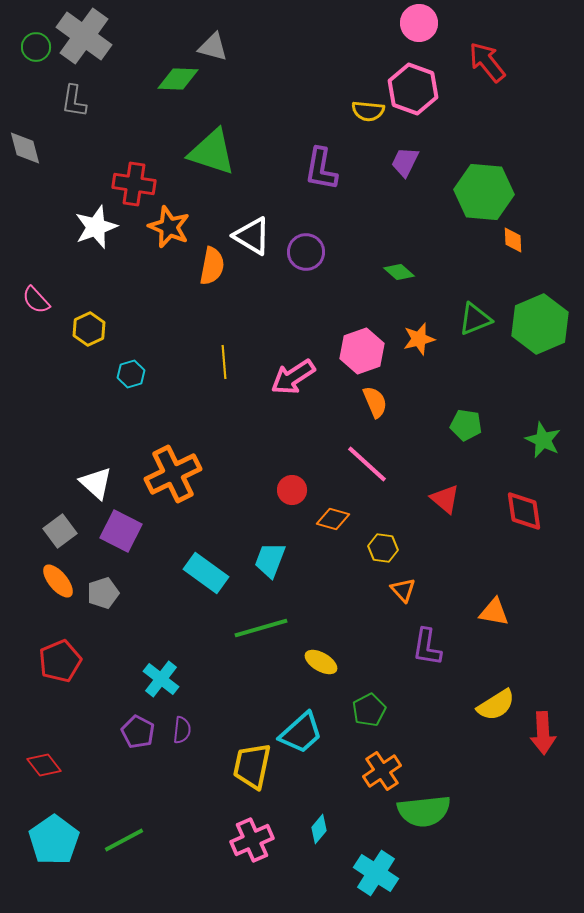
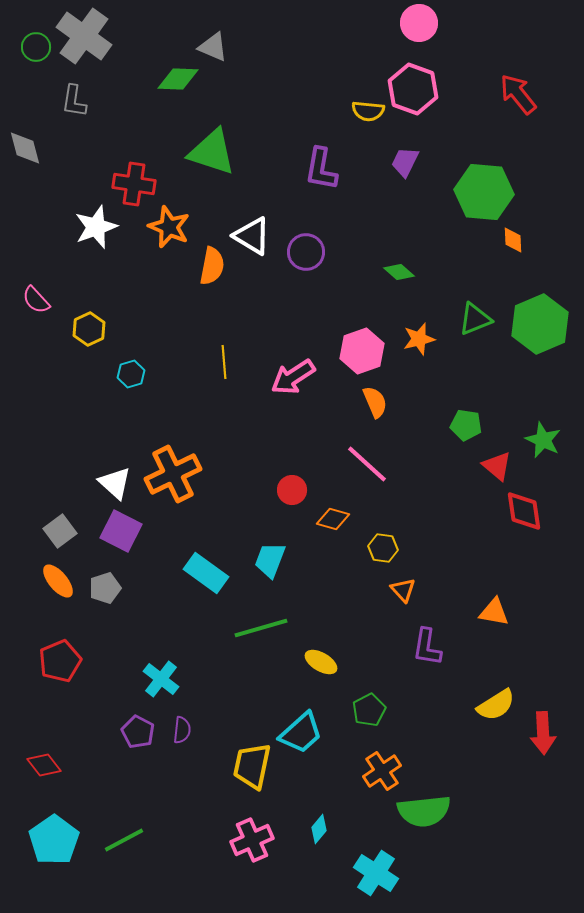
gray triangle at (213, 47): rotated 8 degrees clockwise
red arrow at (487, 62): moved 31 px right, 32 px down
white triangle at (96, 483): moved 19 px right
red triangle at (445, 499): moved 52 px right, 33 px up
gray pentagon at (103, 593): moved 2 px right, 5 px up
